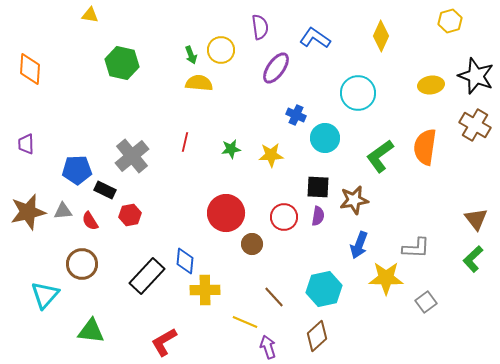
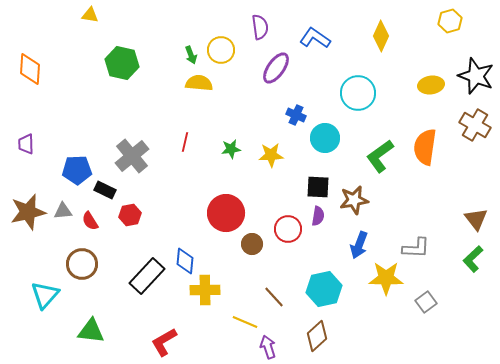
red circle at (284, 217): moved 4 px right, 12 px down
